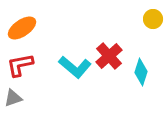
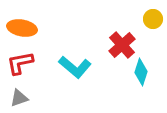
orange ellipse: rotated 44 degrees clockwise
red cross: moved 13 px right, 11 px up
red L-shape: moved 2 px up
gray triangle: moved 6 px right
